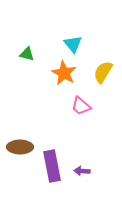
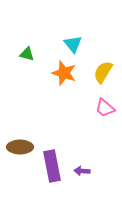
orange star: rotated 10 degrees counterclockwise
pink trapezoid: moved 24 px right, 2 px down
